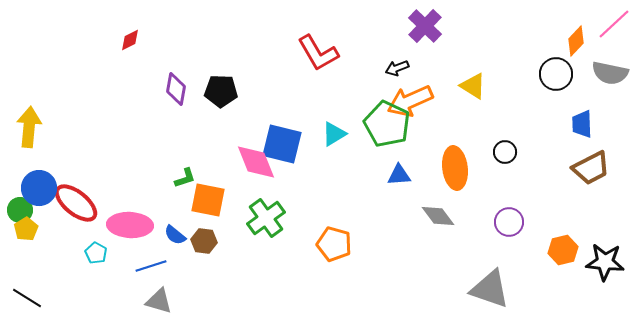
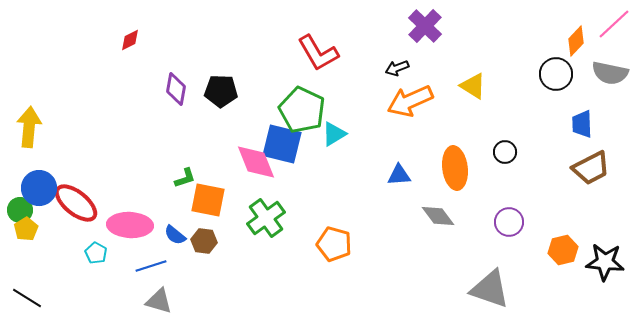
green pentagon at (387, 124): moved 85 px left, 14 px up
